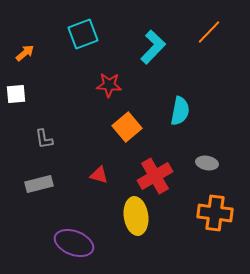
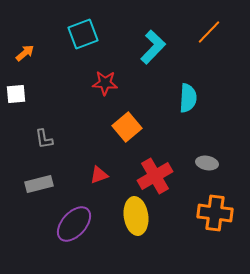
red star: moved 4 px left, 2 px up
cyan semicircle: moved 8 px right, 13 px up; rotated 8 degrees counterclockwise
red triangle: rotated 36 degrees counterclockwise
purple ellipse: moved 19 px up; rotated 69 degrees counterclockwise
